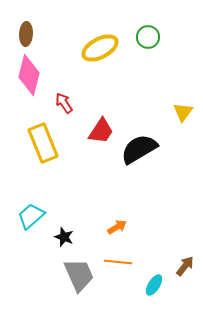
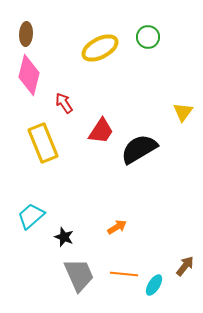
orange line: moved 6 px right, 12 px down
